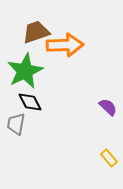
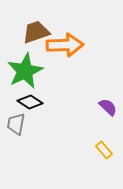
black diamond: rotated 30 degrees counterclockwise
yellow rectangle: moved 5 px left, 8 px up
